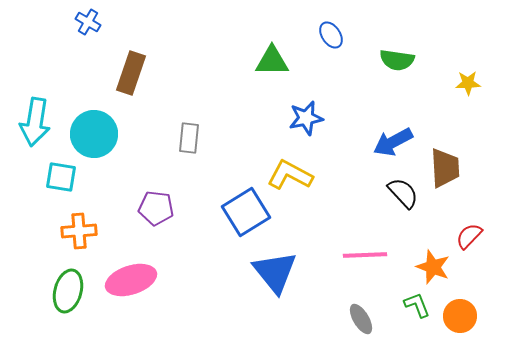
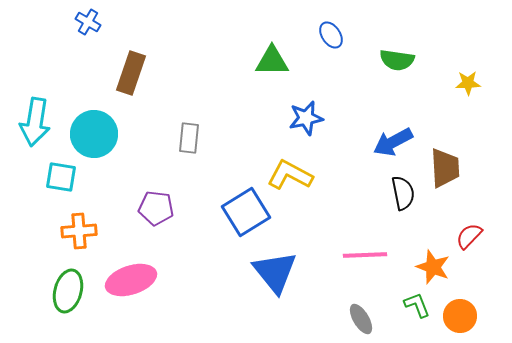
black semicircle: rotated 32 degrees clockwise
